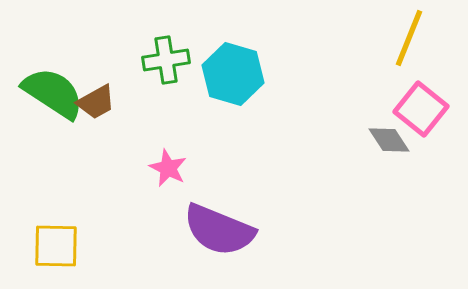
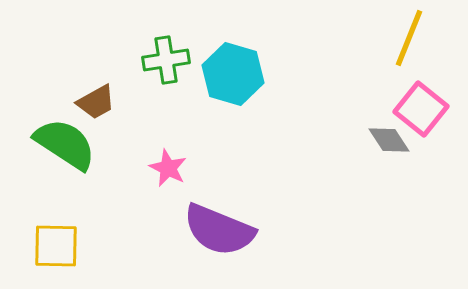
green semicircle: moved 12 px right, 51 px down
